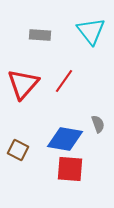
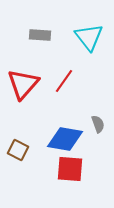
cyan triangle: moved 2 px left, 6 px down
